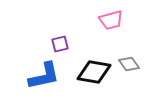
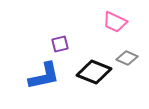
pink trapezoid: moved 4 px right, 2 px down; rotated 40 degrees clockwise
gray diamond: moved 2 px left, 6 px up; rotated 30 degrees counterclockwise
black diamond: rotated 12 degrees clockwise
